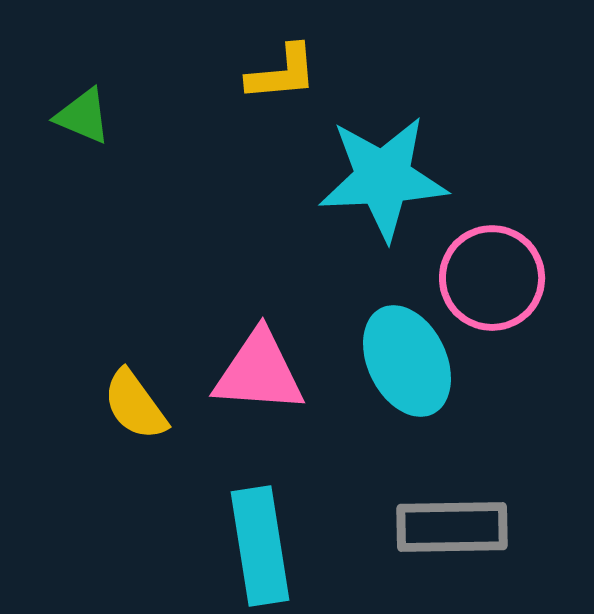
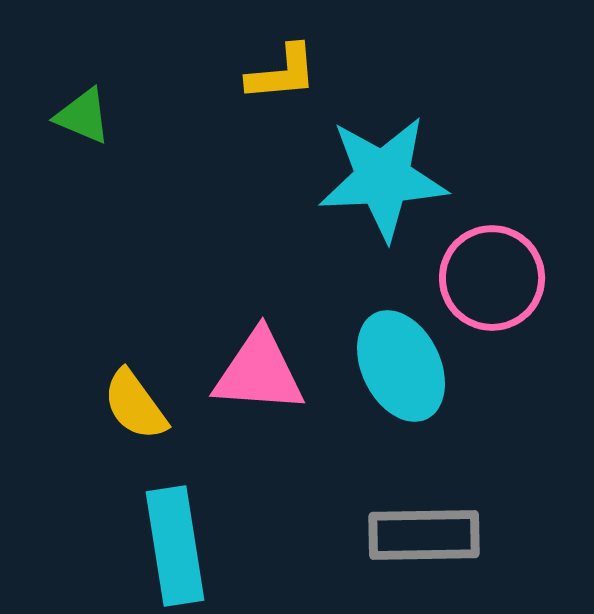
cyan ellipse: moved 6 px left, 5 px down
gray rectangle: moved 28 px left, 8 px down
cyan rectangle: moved 85 px left
